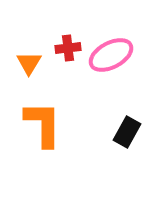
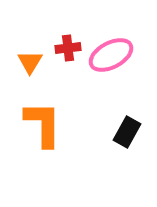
orange triangle: moved 1 px right, 1 px up
